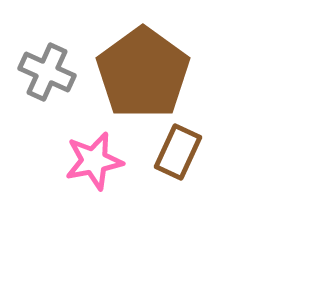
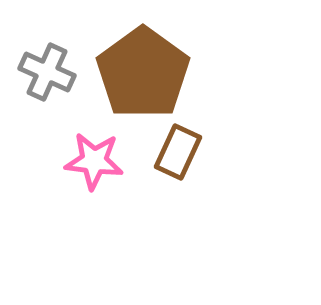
pink star: rotated 18 degrees clockwise
